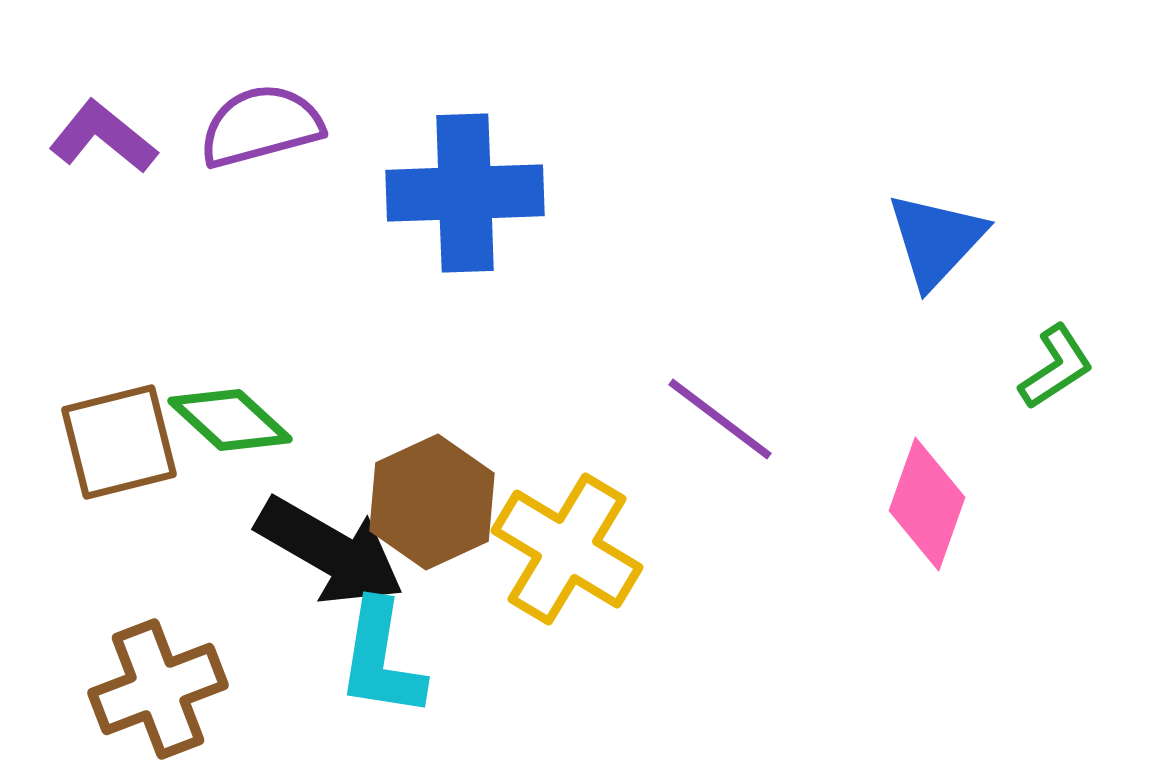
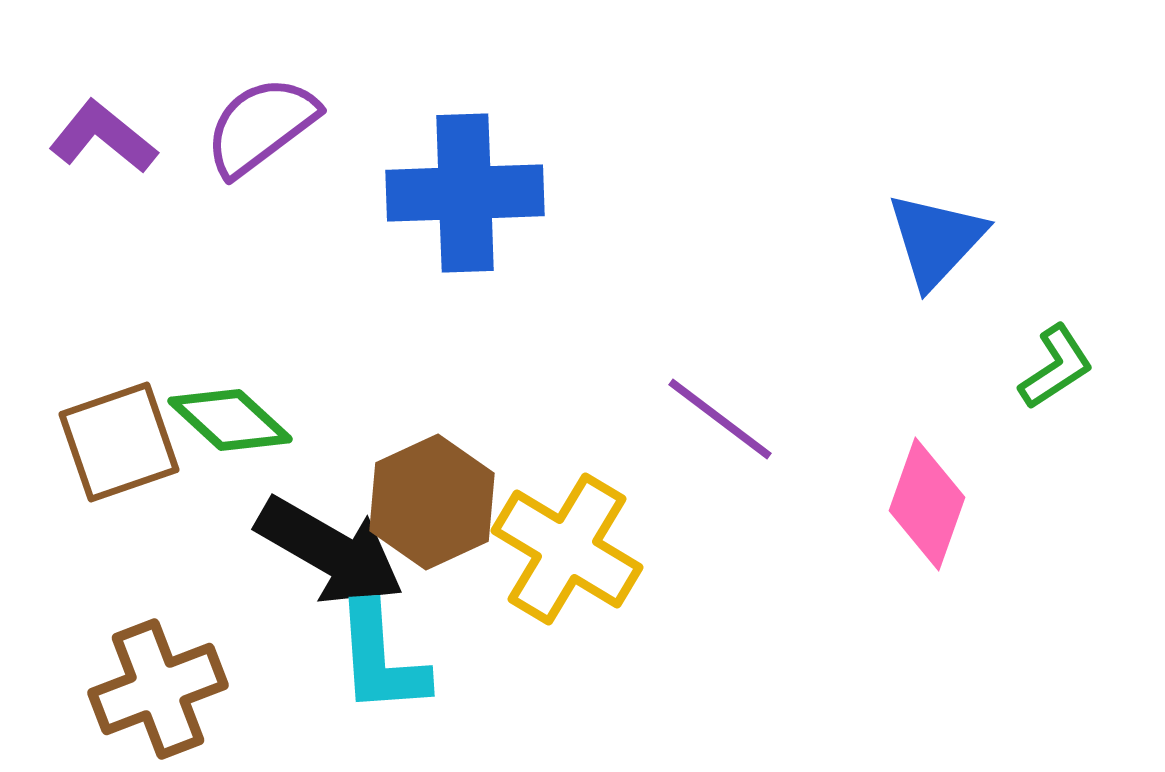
purple semicircle: rotated 22 degrees counterclockwise
brown square: rotated 5 degrees counterclockwise
cyan L-shape: rotated 13 degrees counterclockwise
